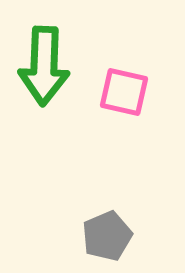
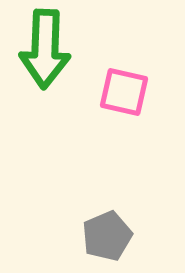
green arrow: moved 1 px right, 17 px up
